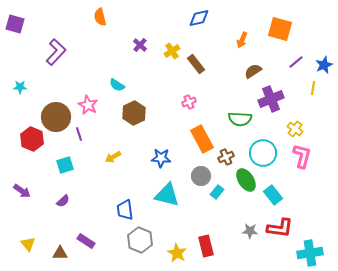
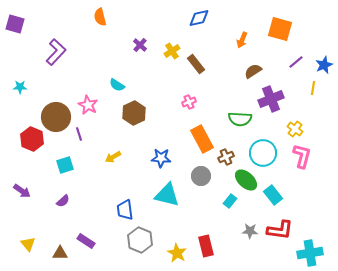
green ellipse at (246, 180): rotated 15 degrees counterclockwise
cyan rectangle at (217, 192): moved 13 px right, 9 px down
red L-shape at (280, 228): moved 2 px down
